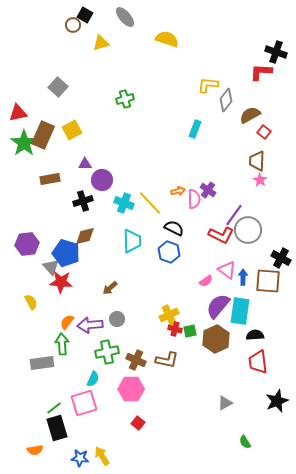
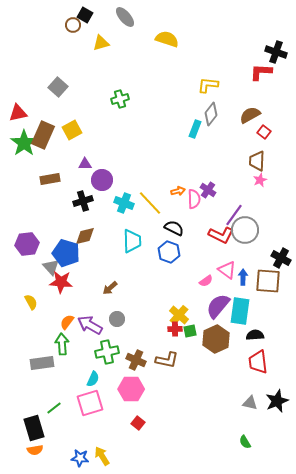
green cross at (125, 99): moved 5 px left
gray diamond at (226, 100): moved 15 px left, 14 px down
pink star at (260, 180): rotated 16 degrees clockwise
gray circle at (248, 230): moved 3 px left
yellow cross at (169, 315): moved 10 px right; rotated 24 degrees counterclockwise
purple arrow at (90, 325): rotated 35 degrees clockwise
red cross at (175, 329): rotated 16 degrees counterclockwise
pink square at (84, 403): moved 6 px right
gray triangle at (225, 403): moved 25 px right; rotated 42 degrees clockwise
black rectangle at (57, 428): moved 23 px left
